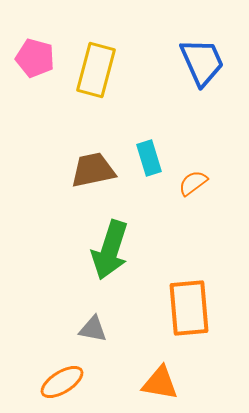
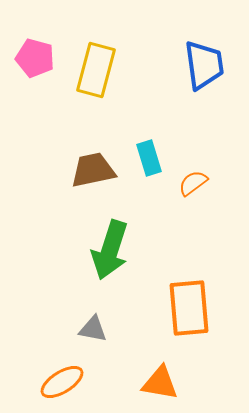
blue trapezoid: moved 2 px right, 3 px down; rotated 16 degrees clockwise
